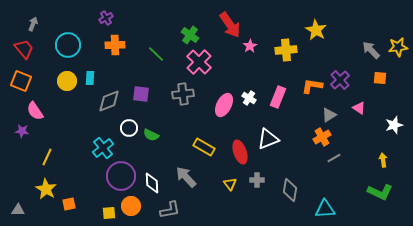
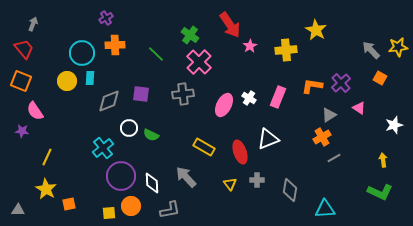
cyan circle at (68, 45): moved 14 px right, 8 px down
orange square at (380, 78): rotated 24 degrees clockwise
purple cross at (340, 80): moved 1 px right, 3 px down
